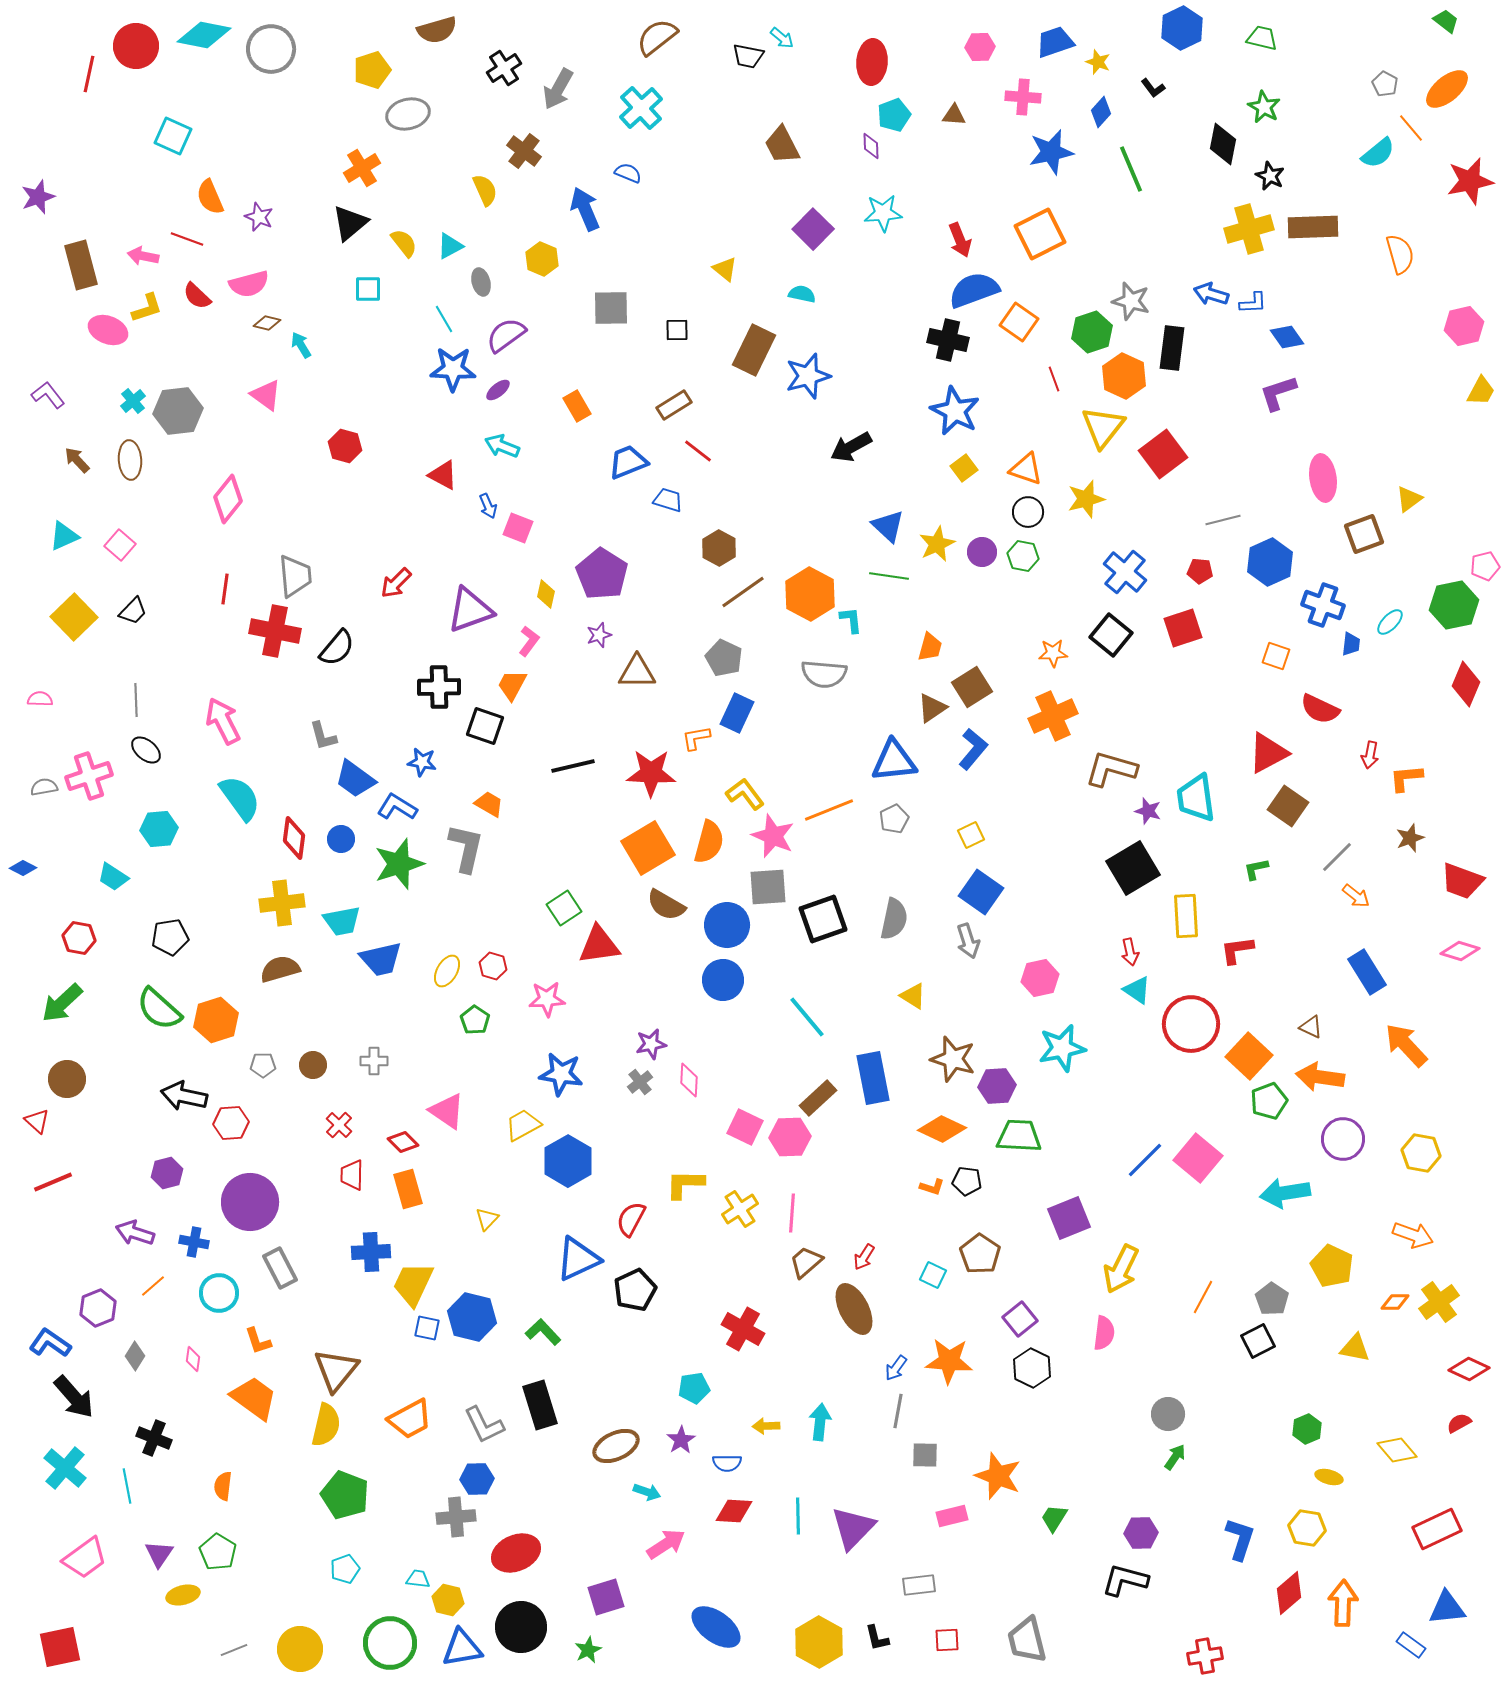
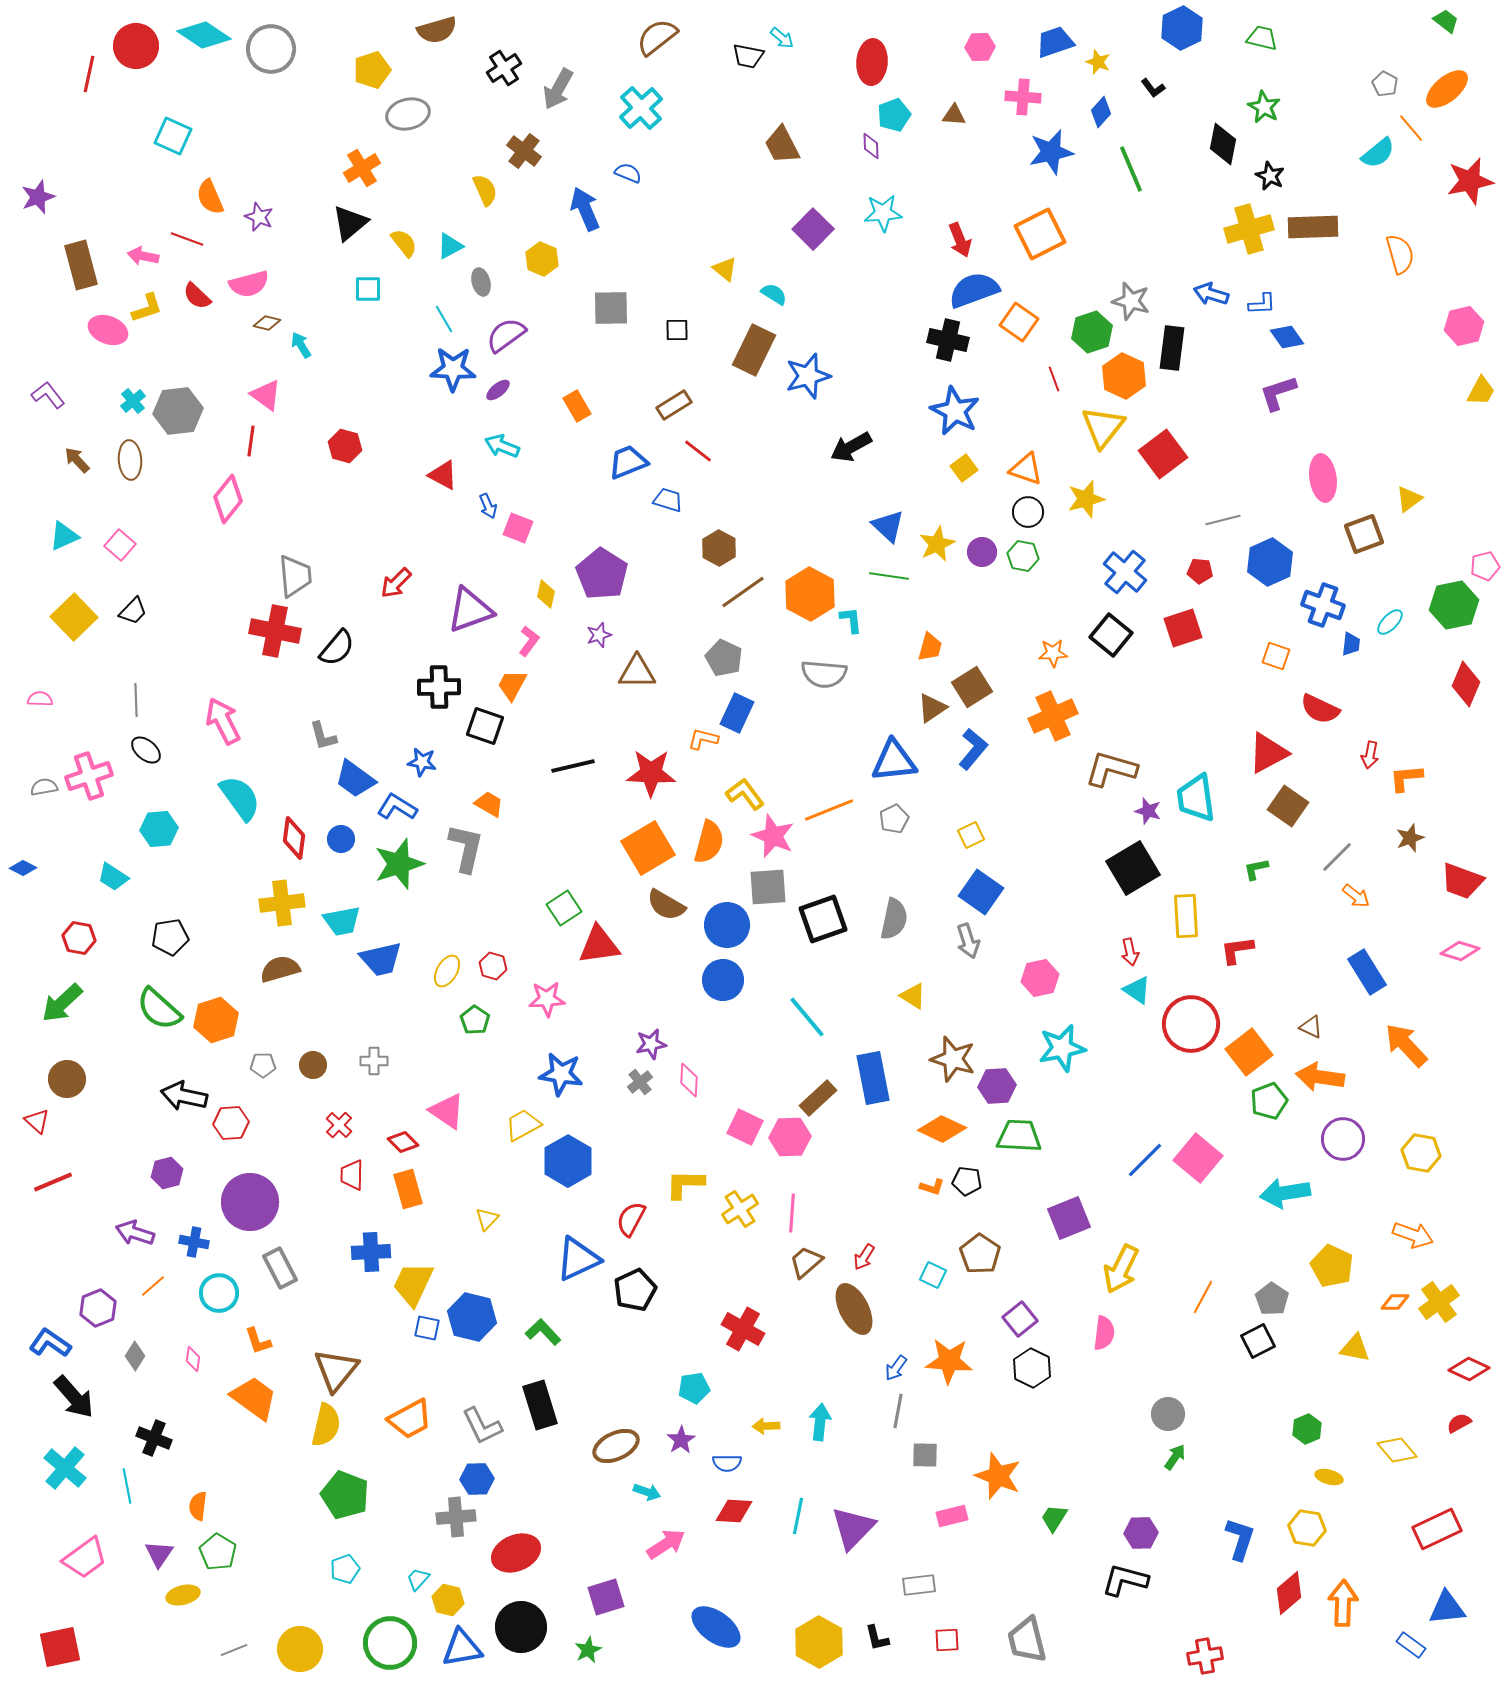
cyan diamond at (204, 35): rotated 22 degrees clockwise
cyan semicircle at (802, 294): moved 28 px left; rotated 20 degrees clockwise
blue L-shape at (1253, 303): moved 9 px right, 1 px down
red line at (225, 589): moved 26 px right, 148 px up
orange L-shape at (696, 738): moved 7 px right, 1 px down; rotated 24 degrees clockwise
orange square at (1249, 1056): moved 4 px up; rotated 9 degrees clockwise
gray L-shape at (484, 1425): moved 2 px left, 1 px down
orange semicircle at (223, 1486): moved 25 px left, 20 px down
cyan line at (798, 1516): rotated 12 degrees clockwise
cyan trapezoid at (418, 1579): rotated 55 degrees counterclockwise
